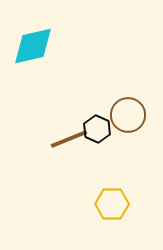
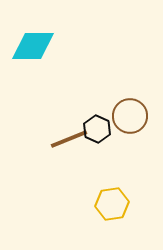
cyan diamond: rotated 12 degrees clockwise
brown circle: moved 2 px right, 1 px down
yellow hexagon: rotated 8 degrees counterclockwise
